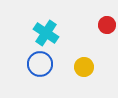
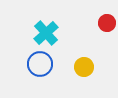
red circle: moved 2 px up
cyan cross: rotated 15 degrees clockwise
